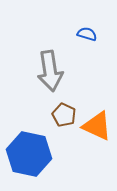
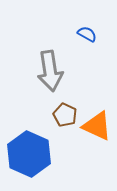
blue semicircle: rotated 12 degrees clockwise
brown pentagon: moved 1 px right
blue hexagon: rotated 12 degrees clockwise
